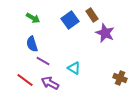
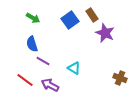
purple arrow: moved 2 px down
